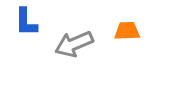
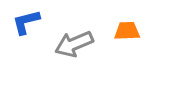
blue L-shape: rotated 76 degrees clockwise
